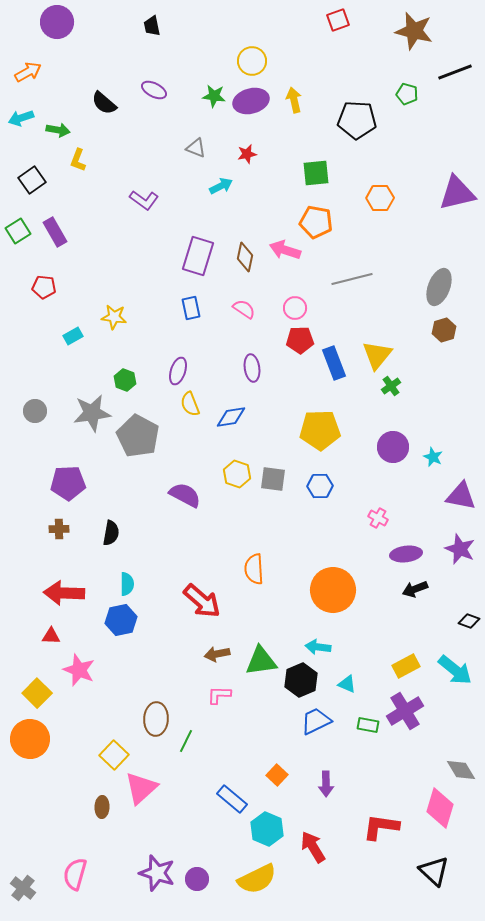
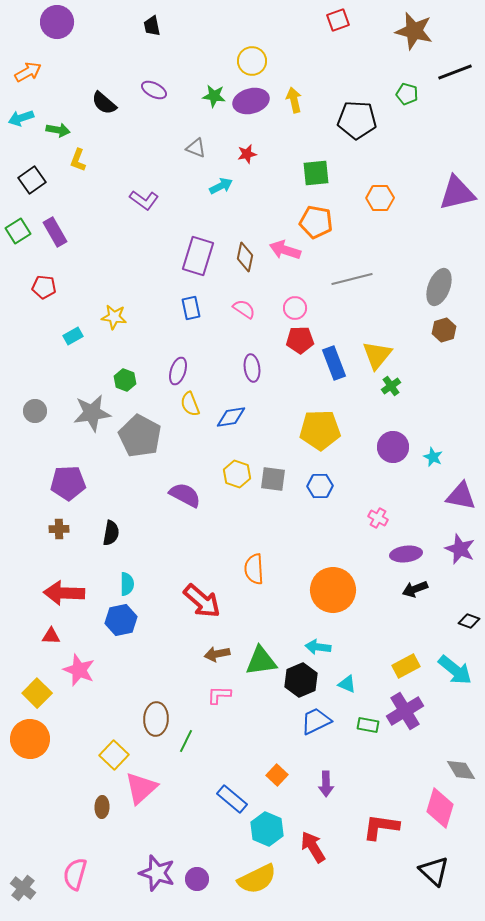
gray pentagon at (138, 436): moved 2 px right
